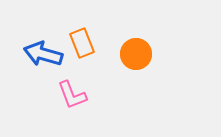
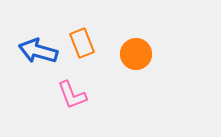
blue arrow: moved 5 px left, 3 px up
